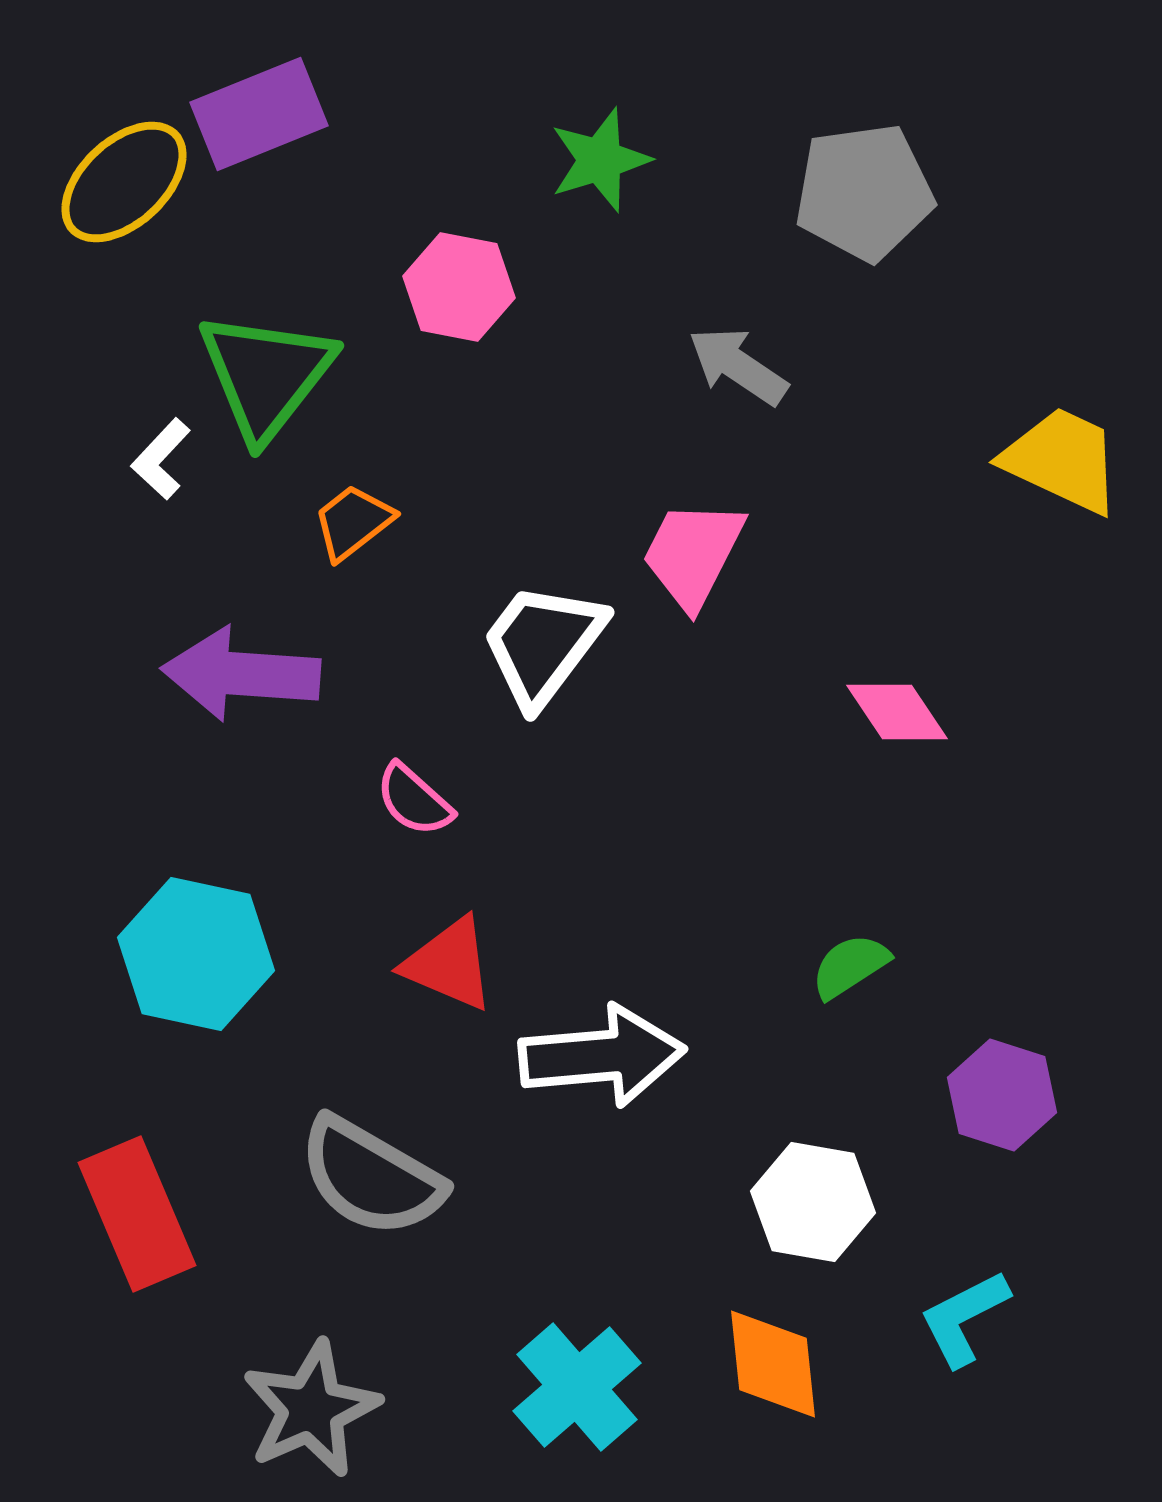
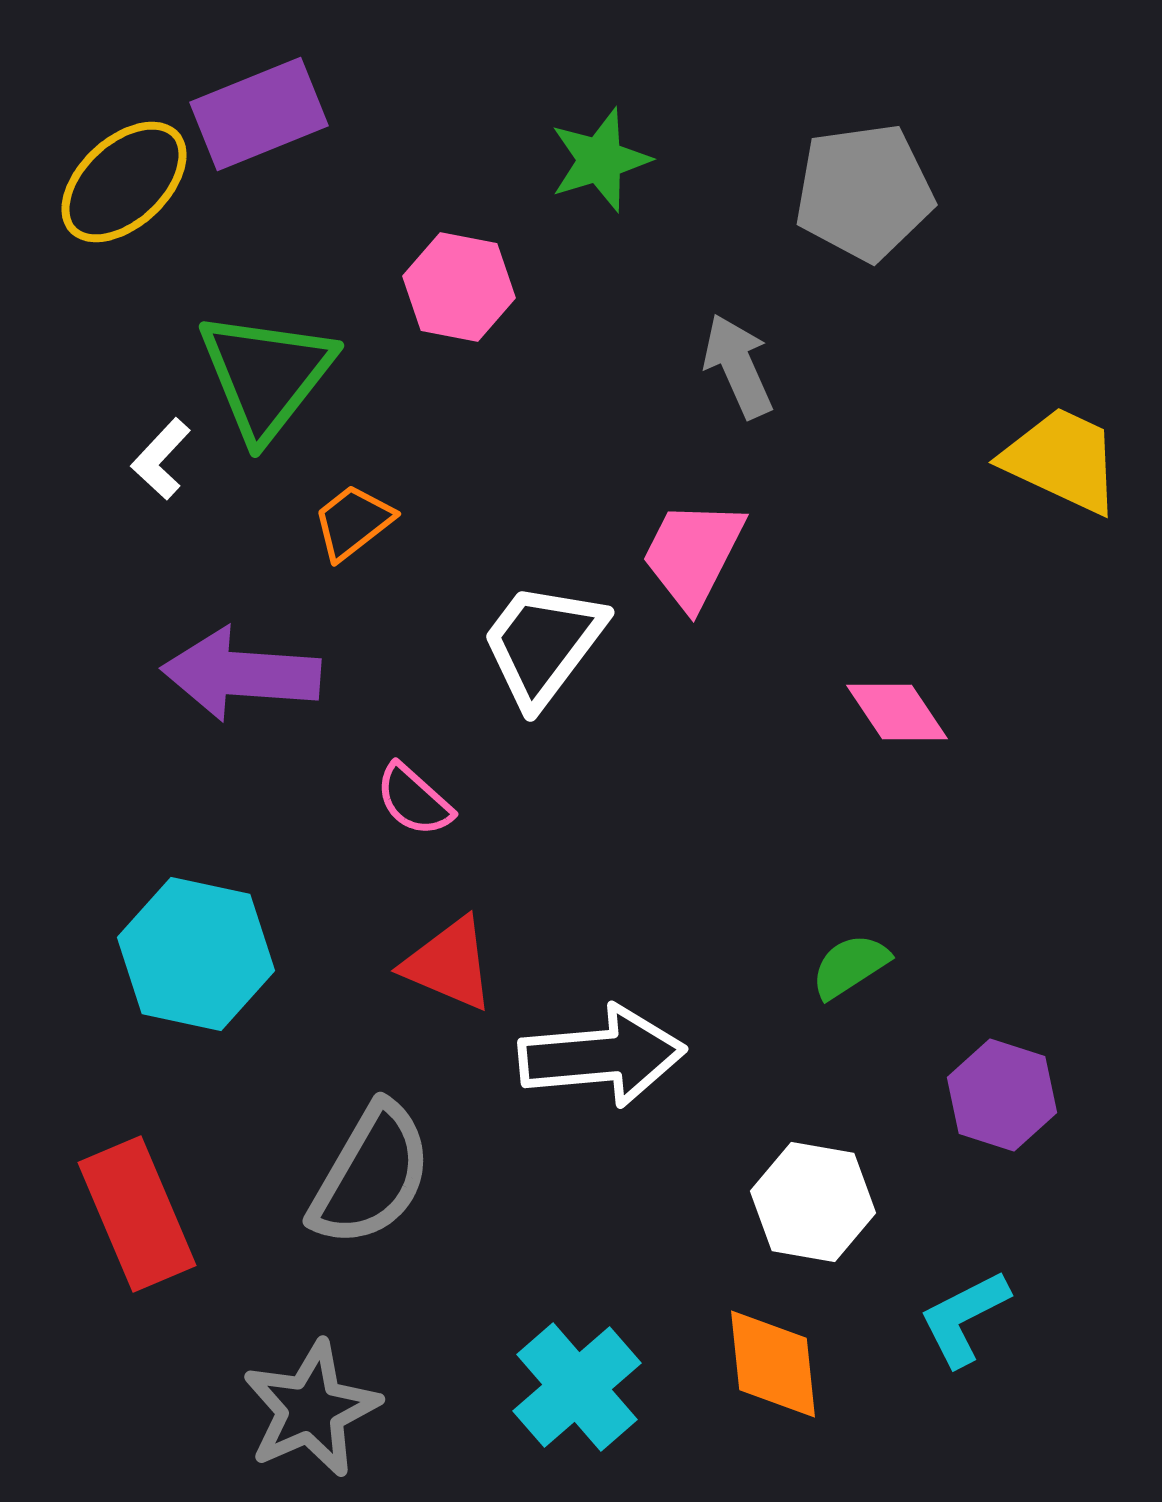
gray arrow: rotated 32 degrees clockwise
gray semicircle: moved 2 px up; rotated 90 degrees counterclockwise
